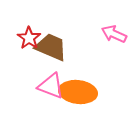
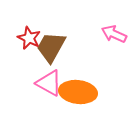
red star: rotated 10 degrees counterclockwise
brown trapezoid: rotated 84 degrees counterclockwise
pink triangle: moved 2 px left, 3 px up; rotated 8 degrees clockwise
